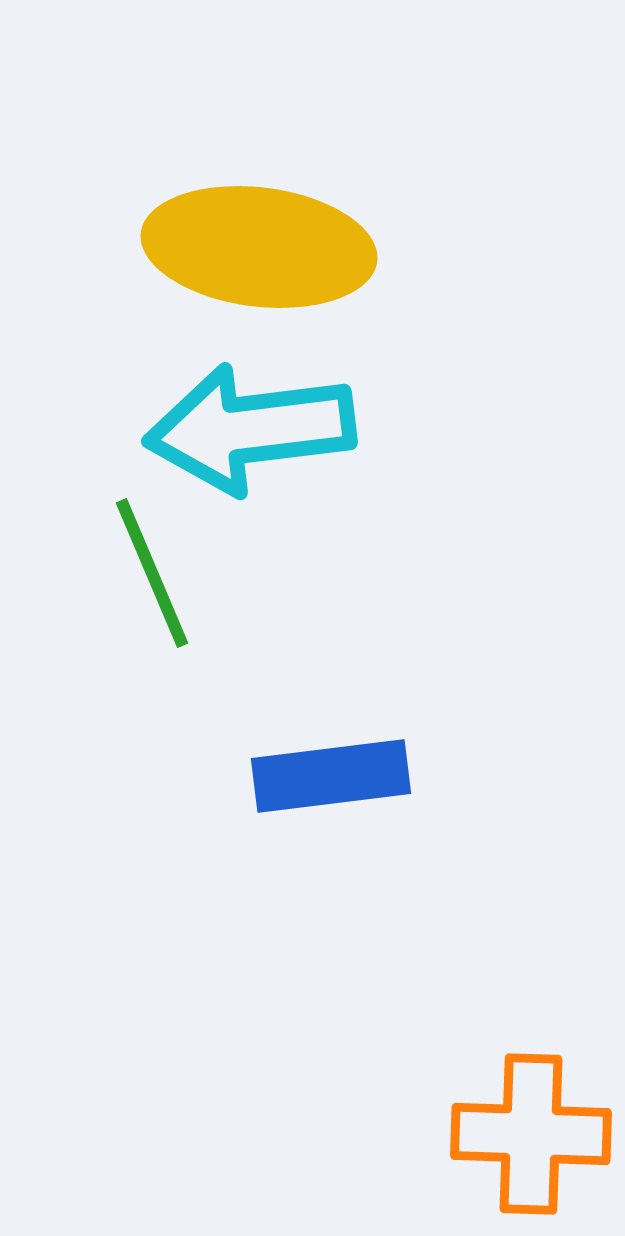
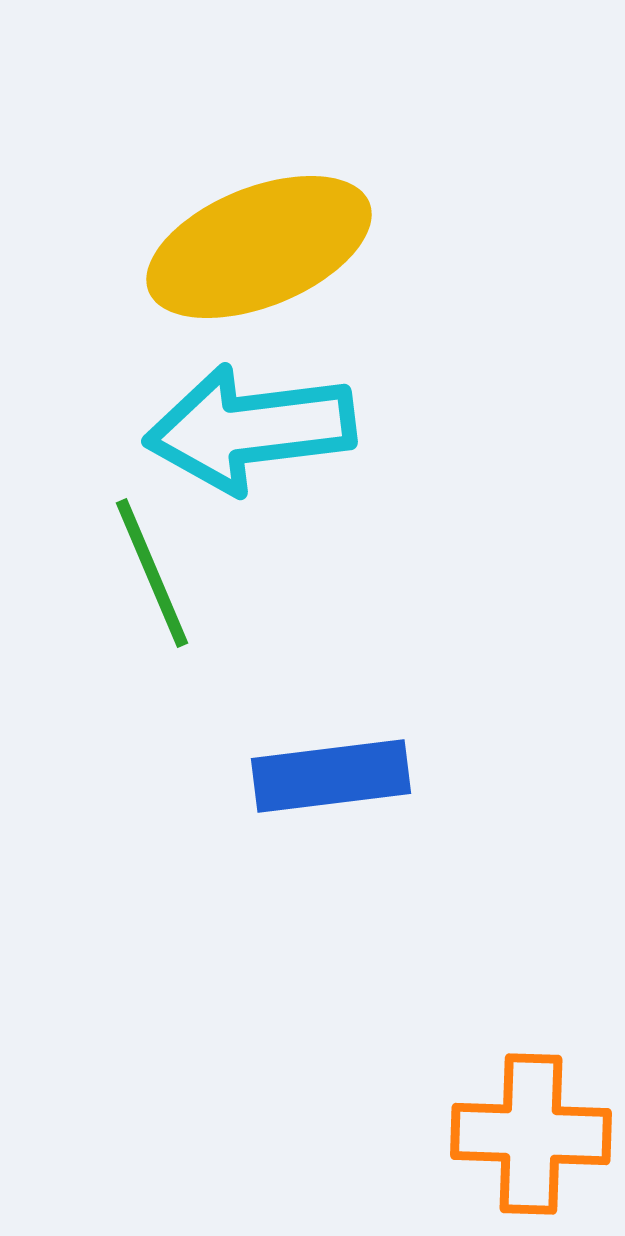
yellow ellipse: rotated 29 degrees counterclockwise
